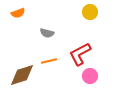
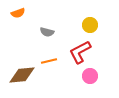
yellow circle: moved 13 px down
gray semicircle: moved 1 px up
red L-shape: moved 2 px up
brown diamond: rotated 12 degrees clockwise
